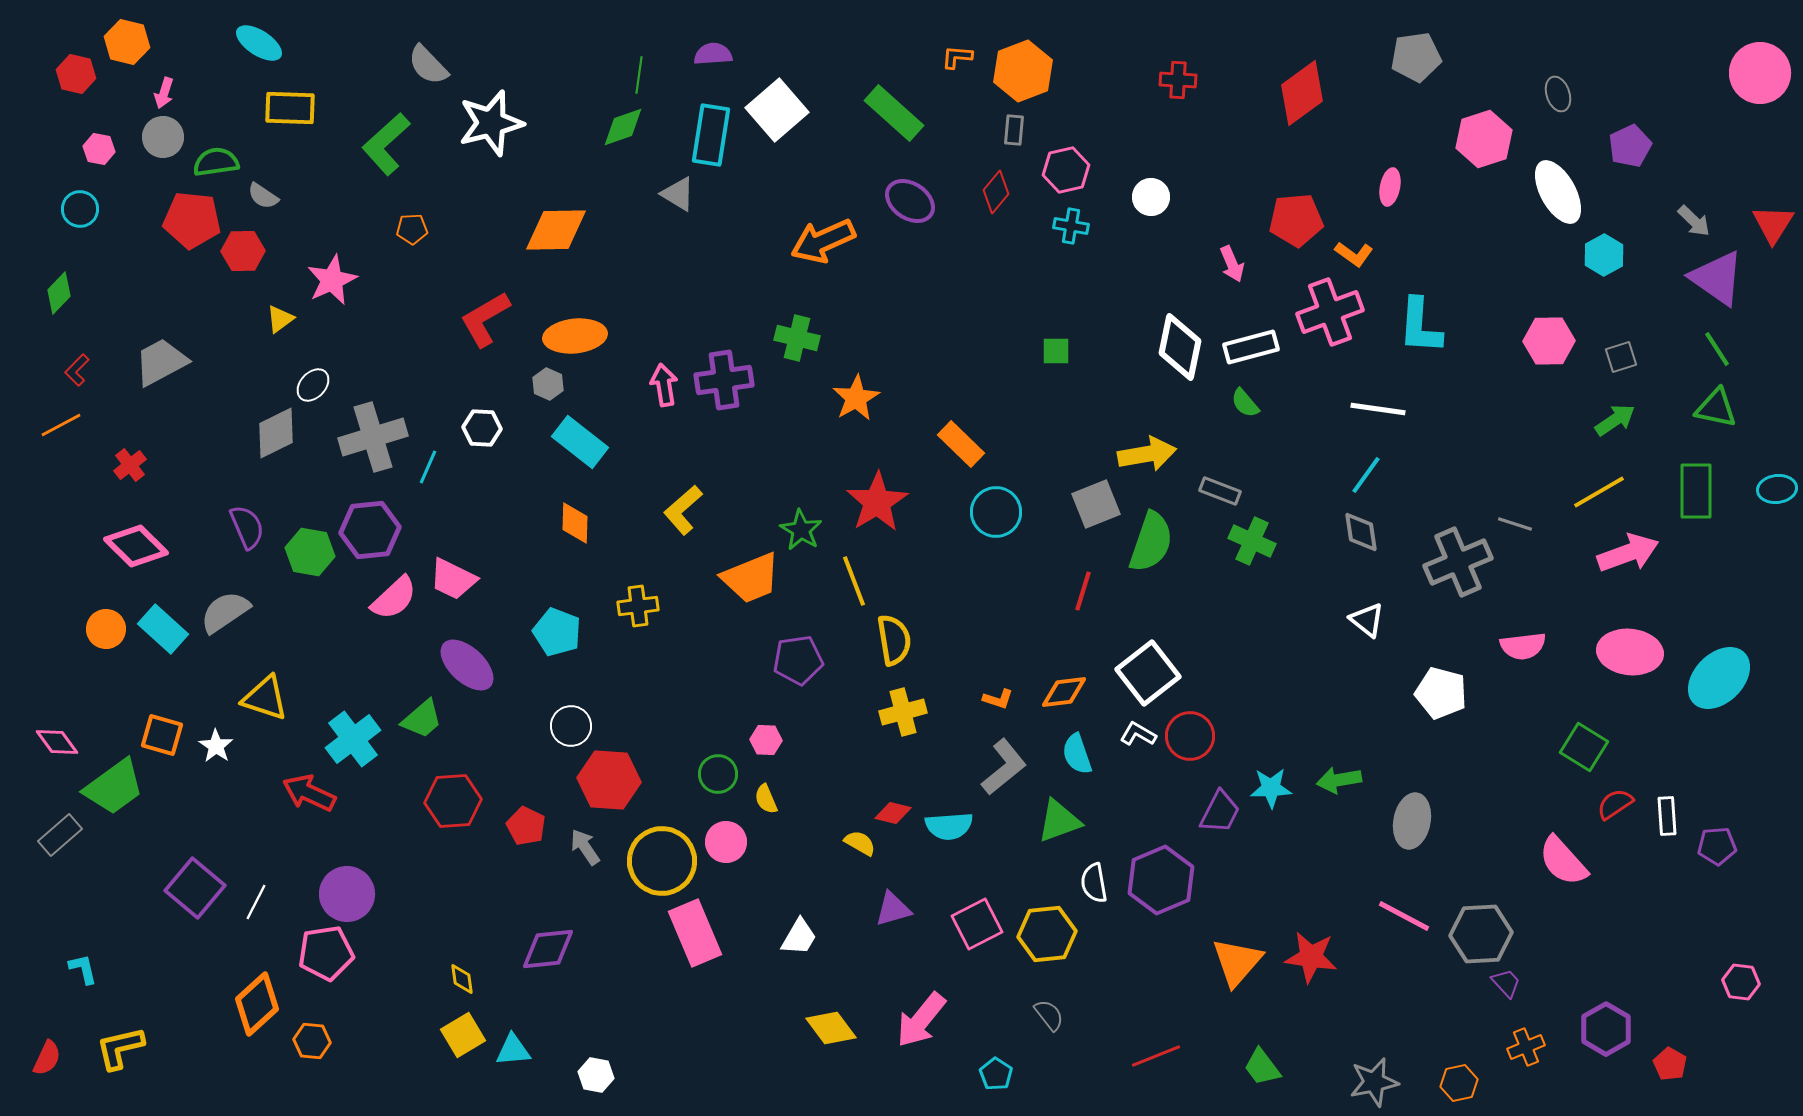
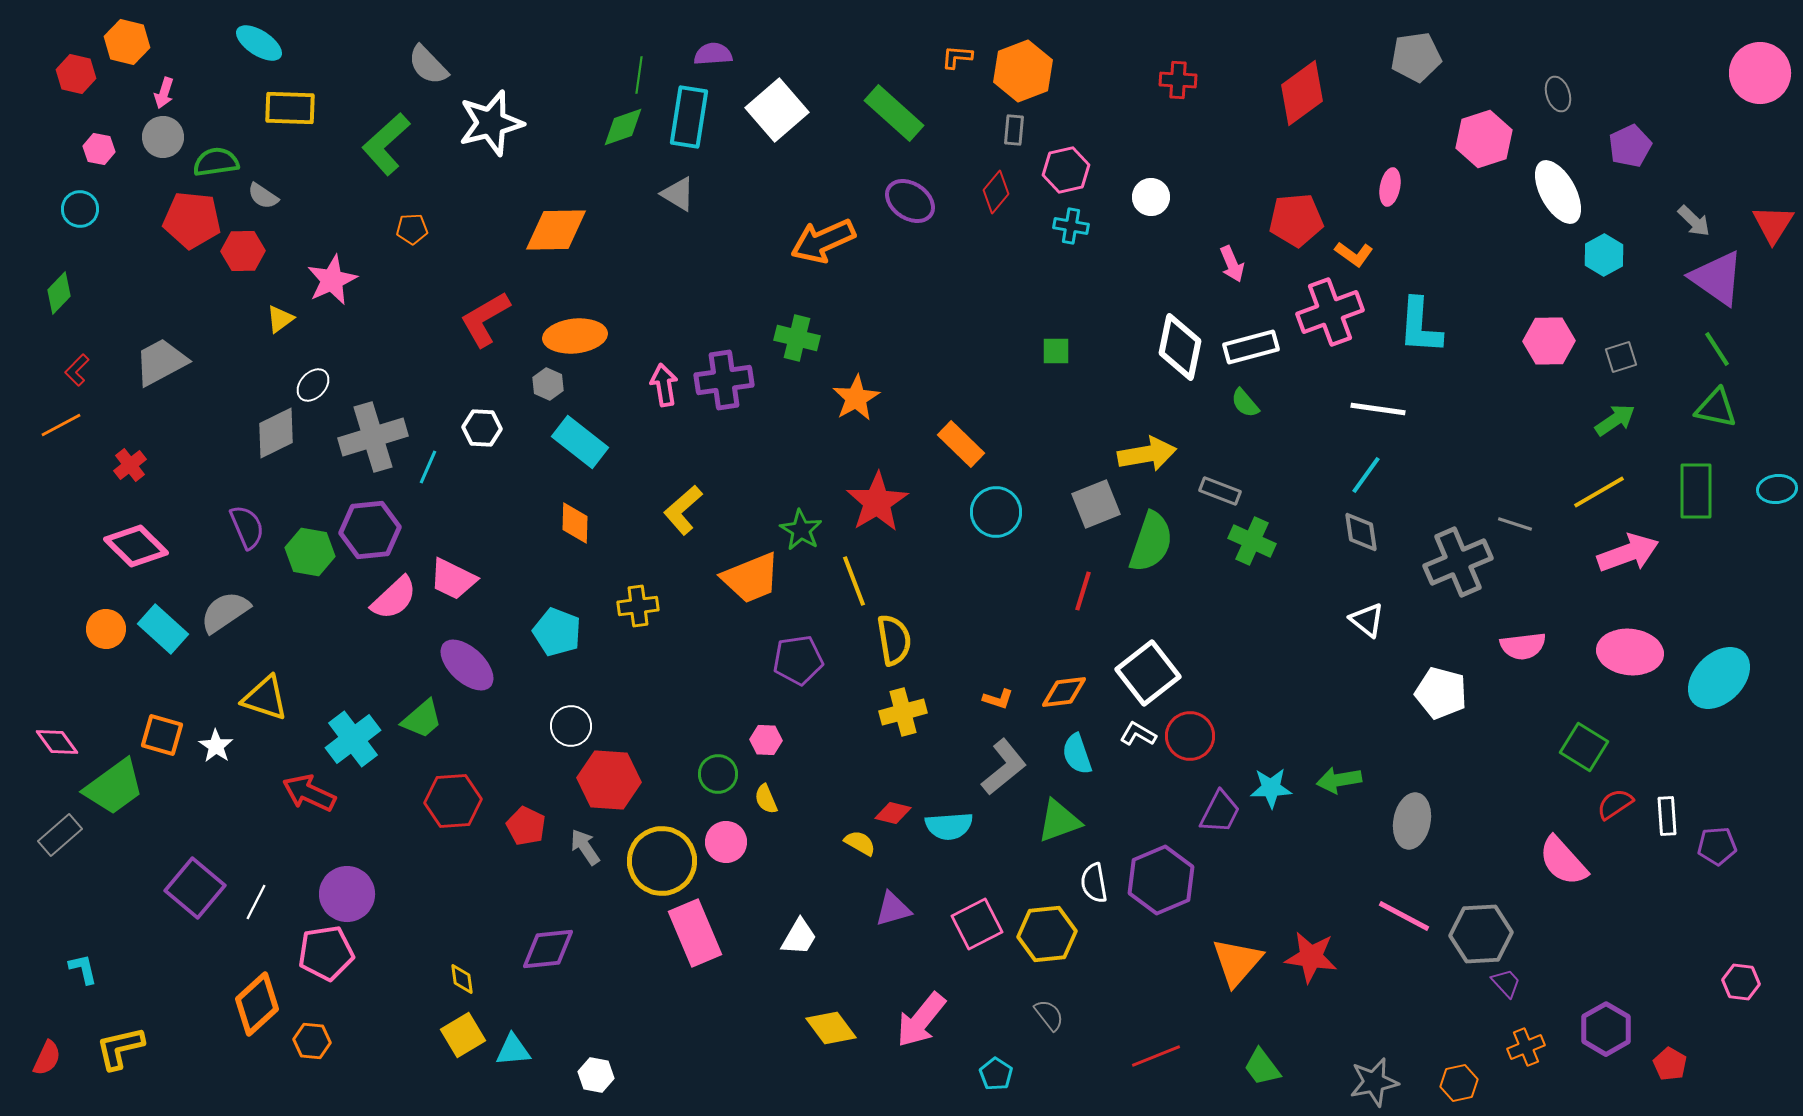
cyan rectangle at (711, 135): moved 22 px left, 18 px up
